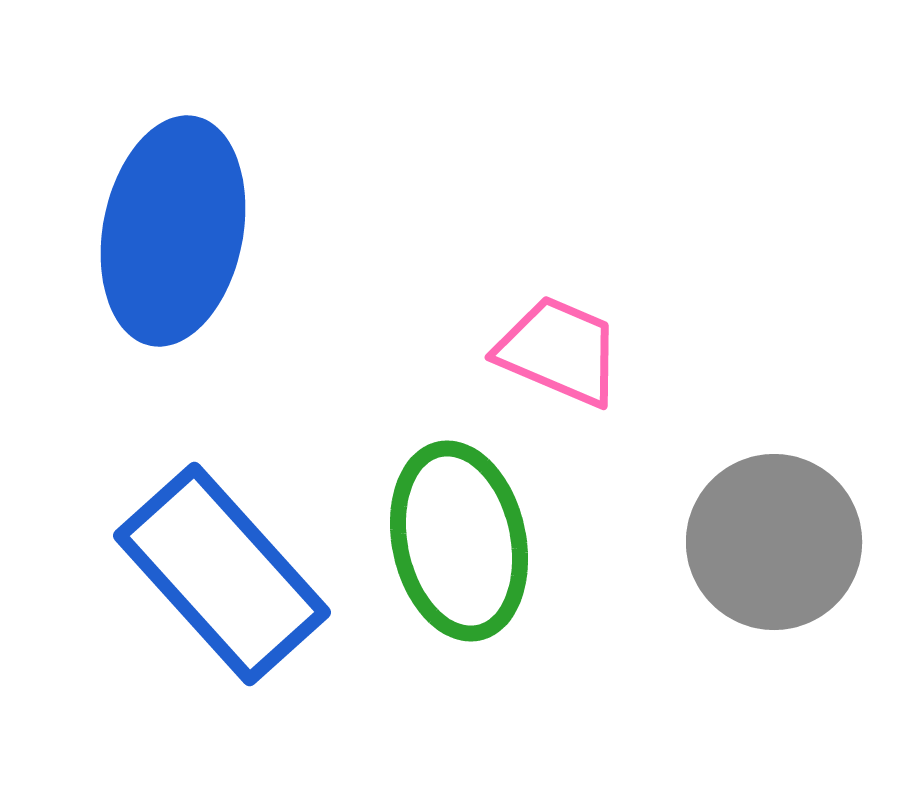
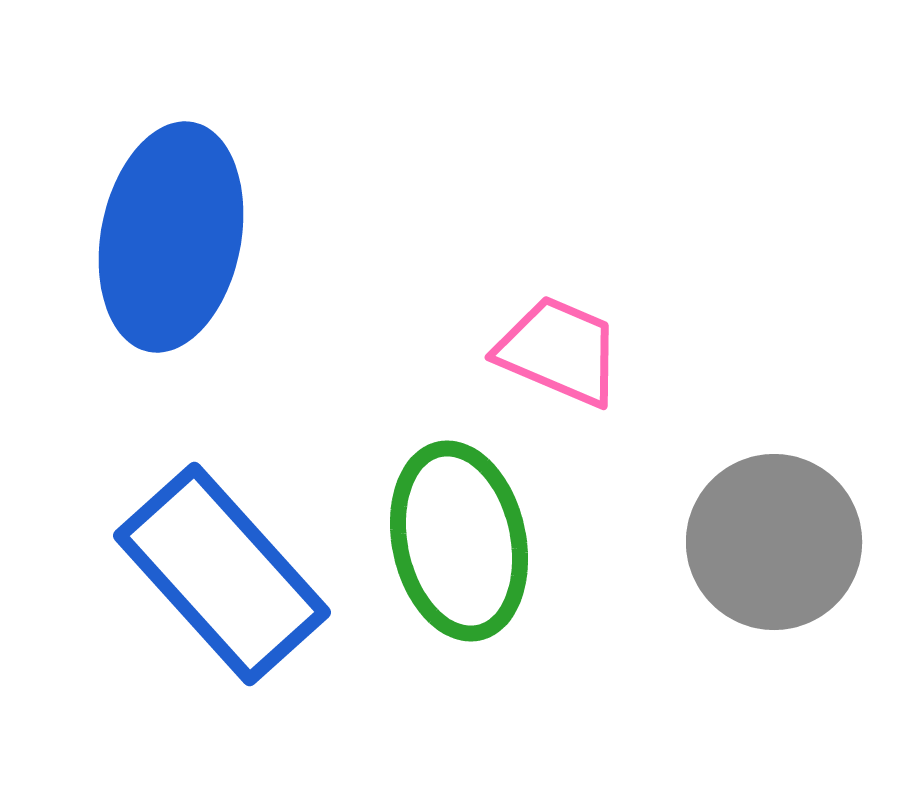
blue ellipse: moved 2 px left, 6 px down
